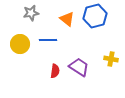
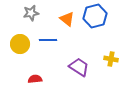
red semicircle: moved 20 px left, 8 px down; rotated 104 degrees counterclockwise
